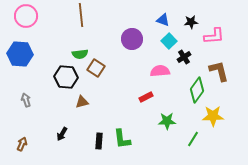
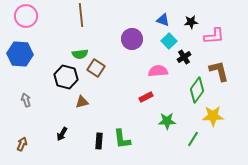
pink semicircle: moved 2 px left
black hexagon: rotated 10 degrees clockwise
